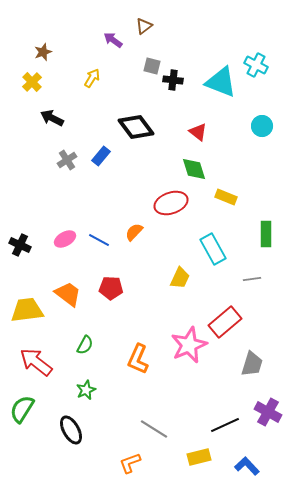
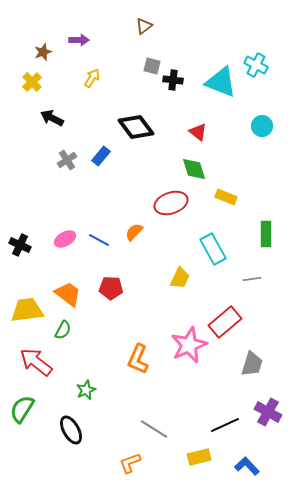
purple arrow at (113, 40): moved 34 px left; rotated 144 degrees clockwise
green semicircle at (85, 345): moved 22 px left, 15 px up
